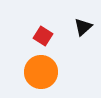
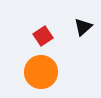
red square: rotated 24 degrees clockwise
